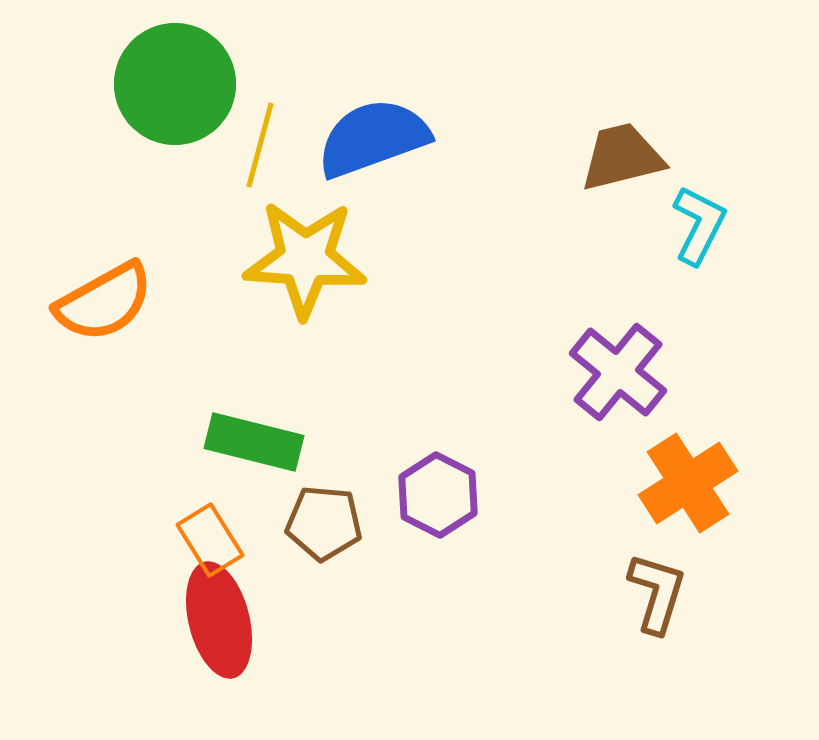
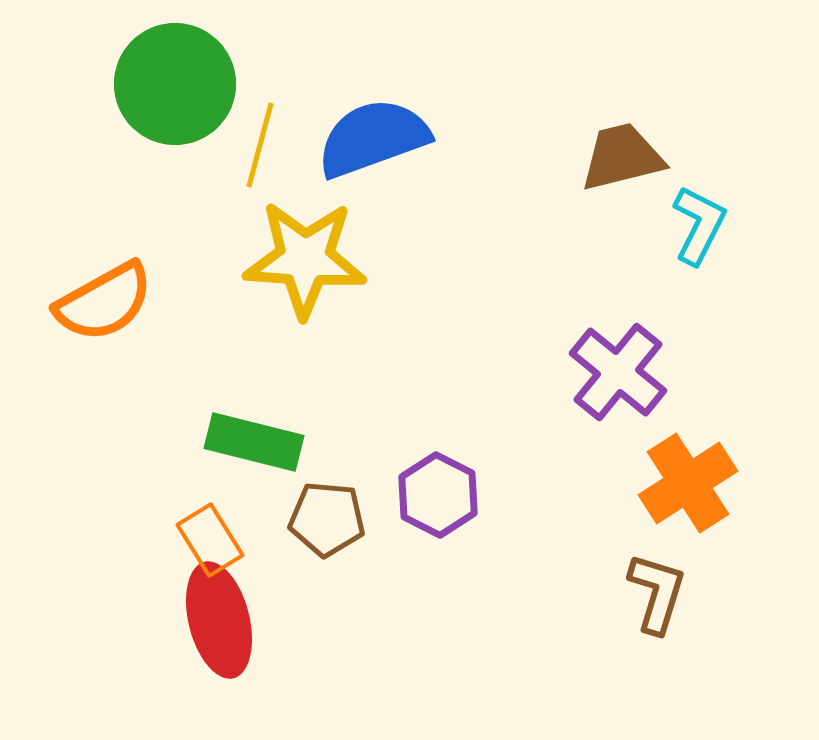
brown pentagon: moved 3 px right, 4 px up
